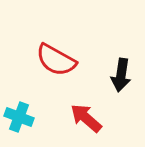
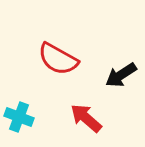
red semicircle: moved 2 px right, 1 px up
black arrow: rotated 48 degrees clockwise
